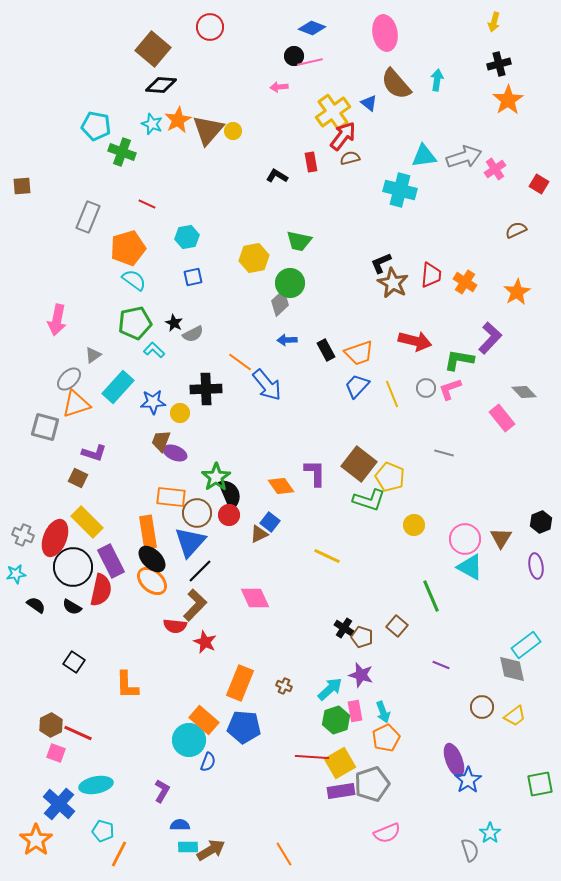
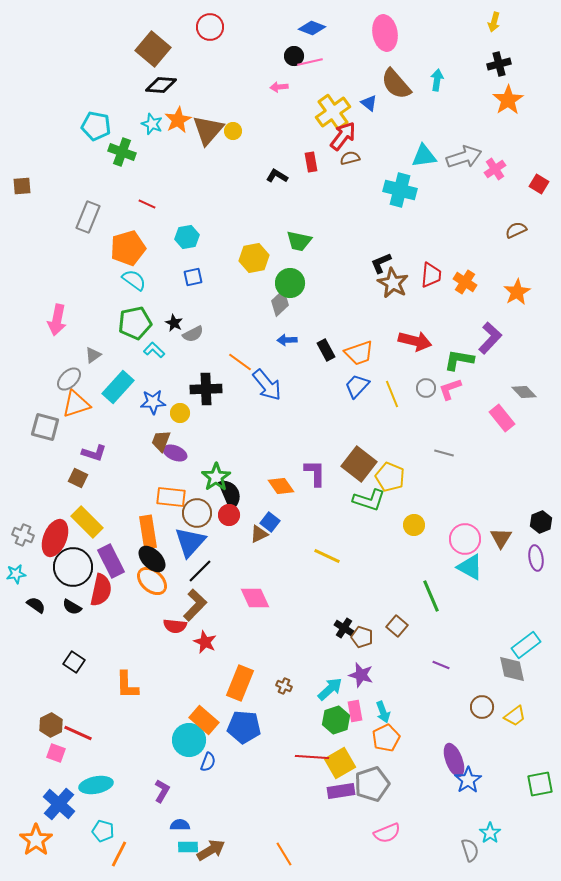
purple ellipse at (536, 566): moved 8 px up
